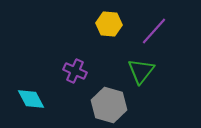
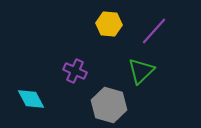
green triangle: rotated 8 degrees clockwise
